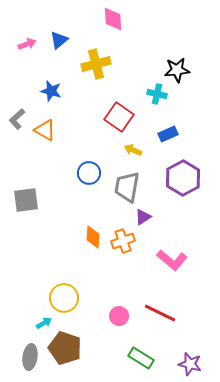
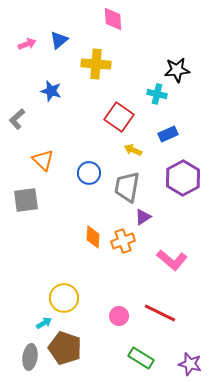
yellow cross: rotated 20 degrees clockwise
orange triangle: moved 2 px left, 30 px down; rotated 15 degrees clockwise
